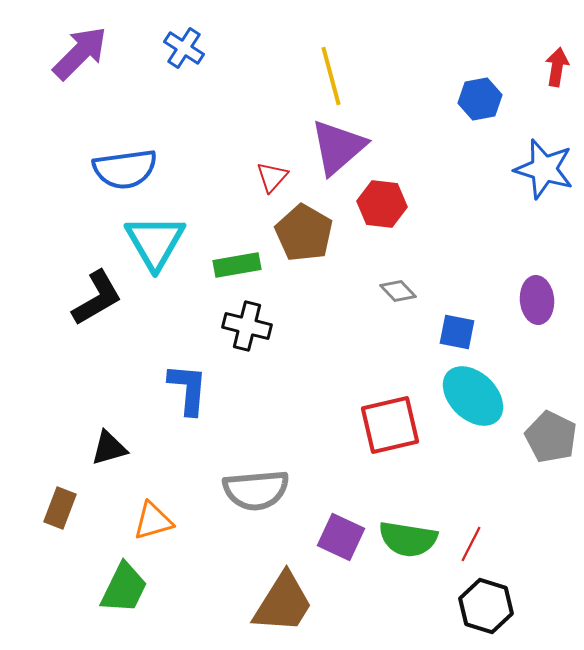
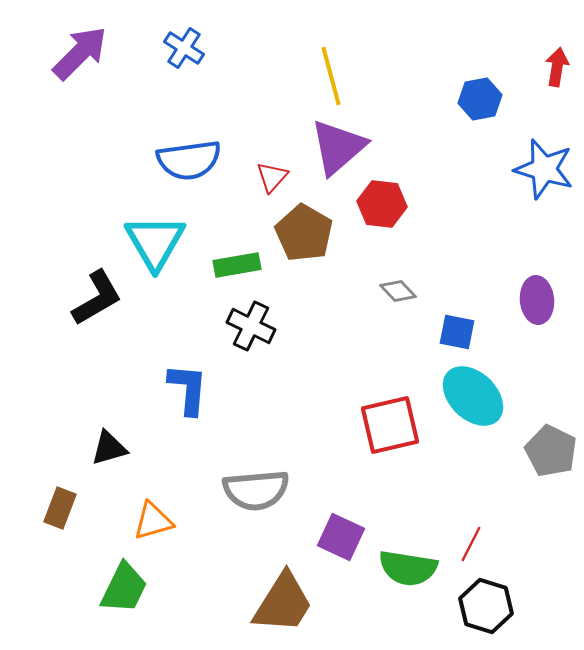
blue semicircle: moved 64 px right, 9 px up
black cross: moved 4 px right; rotated 12 degrees clockwise
gray pentagon: moved 14 px down
green semicircle: moved 29 px down
